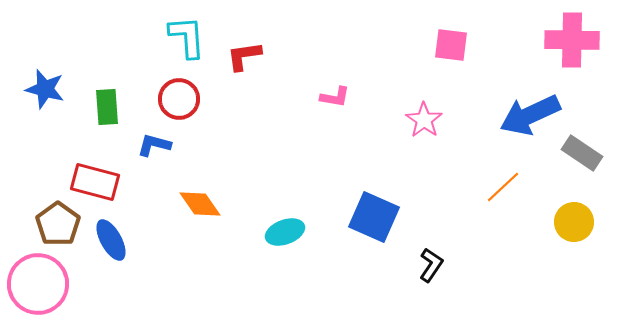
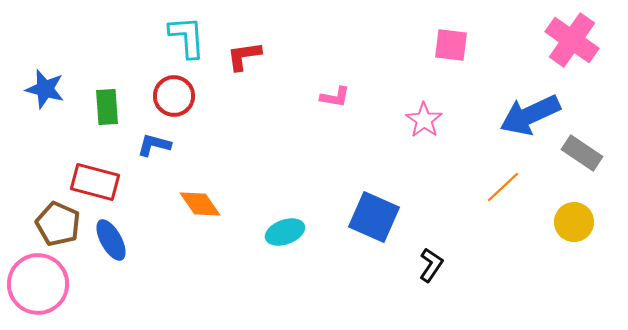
pink cross: rotated 34 degrees clockwise
red circle: moved 5 px left, 3 px up
brown pentagon: rotated 12 degrees counterclockwise
